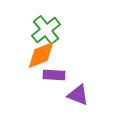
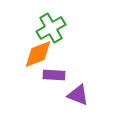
green cross: moved 5 px right, 2 px up; rotated 8 degrees clockwise
orange diamond: moved 3 px left, 1 px up
